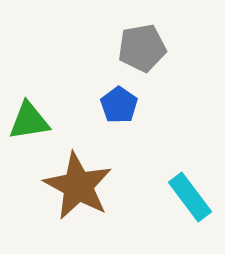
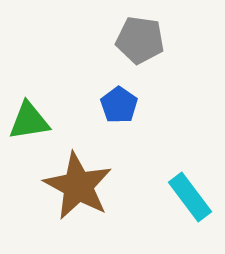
gray pentagon: moved 2 px left, 8 px up; rotated 18 degrees clockwise
